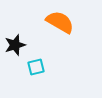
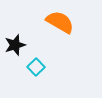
cyan square: rotated 30 degrees counterclockwise
